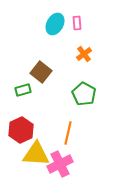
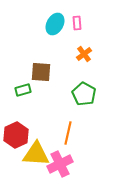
brown square: rotated 35 degrees counterclockwise
red hexagon: moved 5 px left, 5 px down
